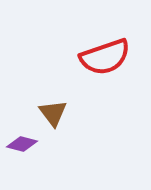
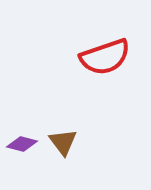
brown triangle: moved 10 px right, 29 px down
